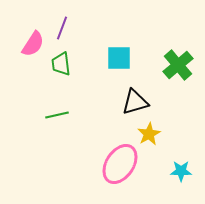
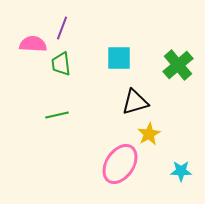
pink semicircle: rotated 120 degrees counterclockwise
